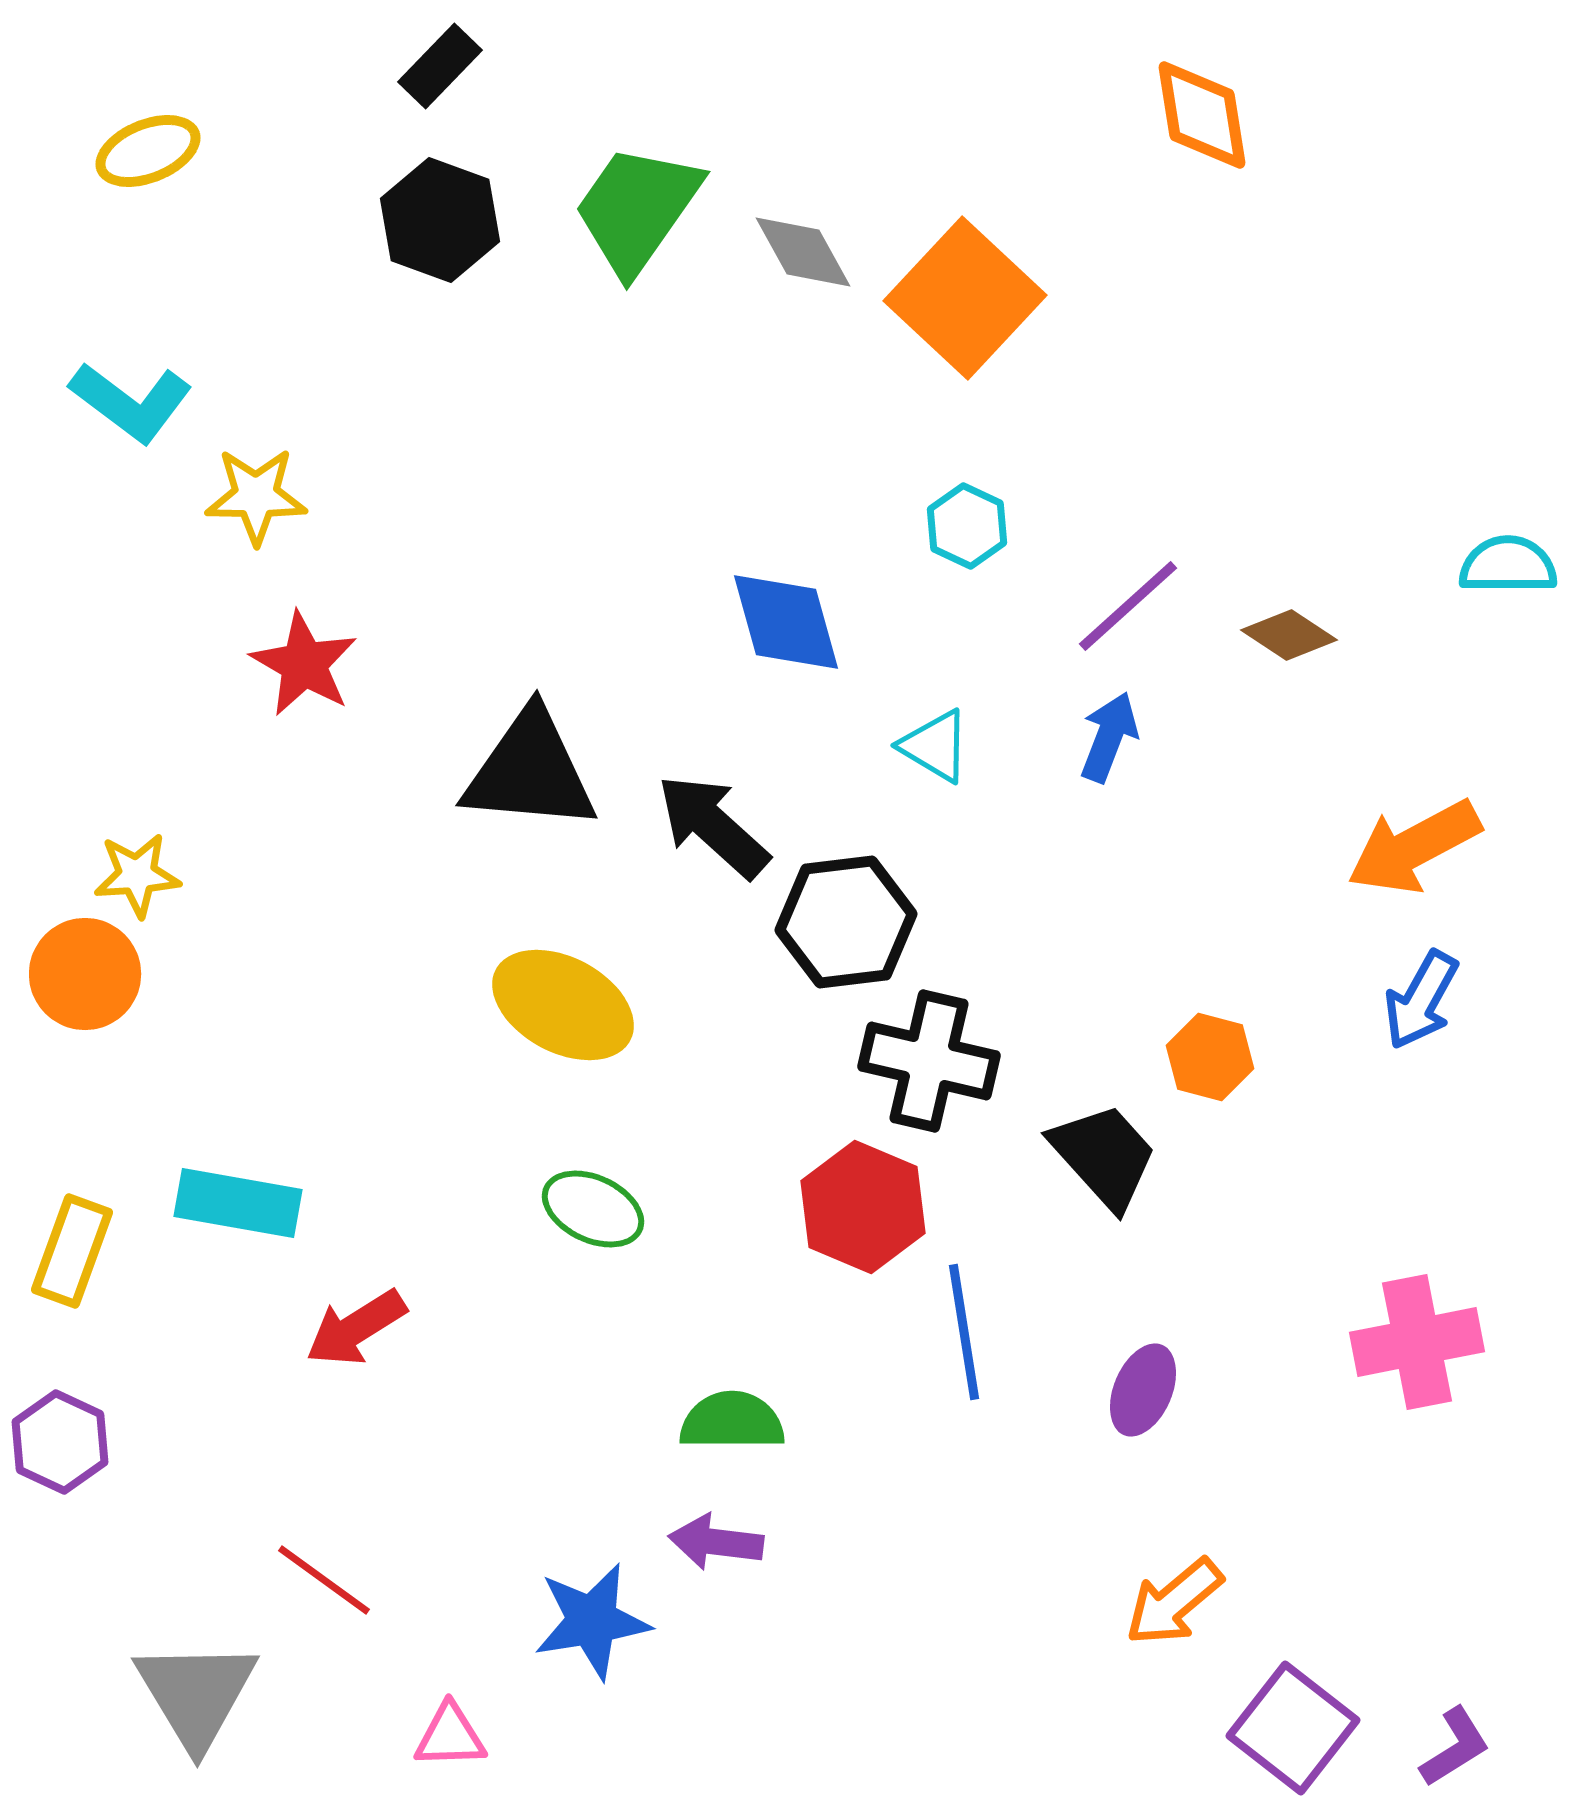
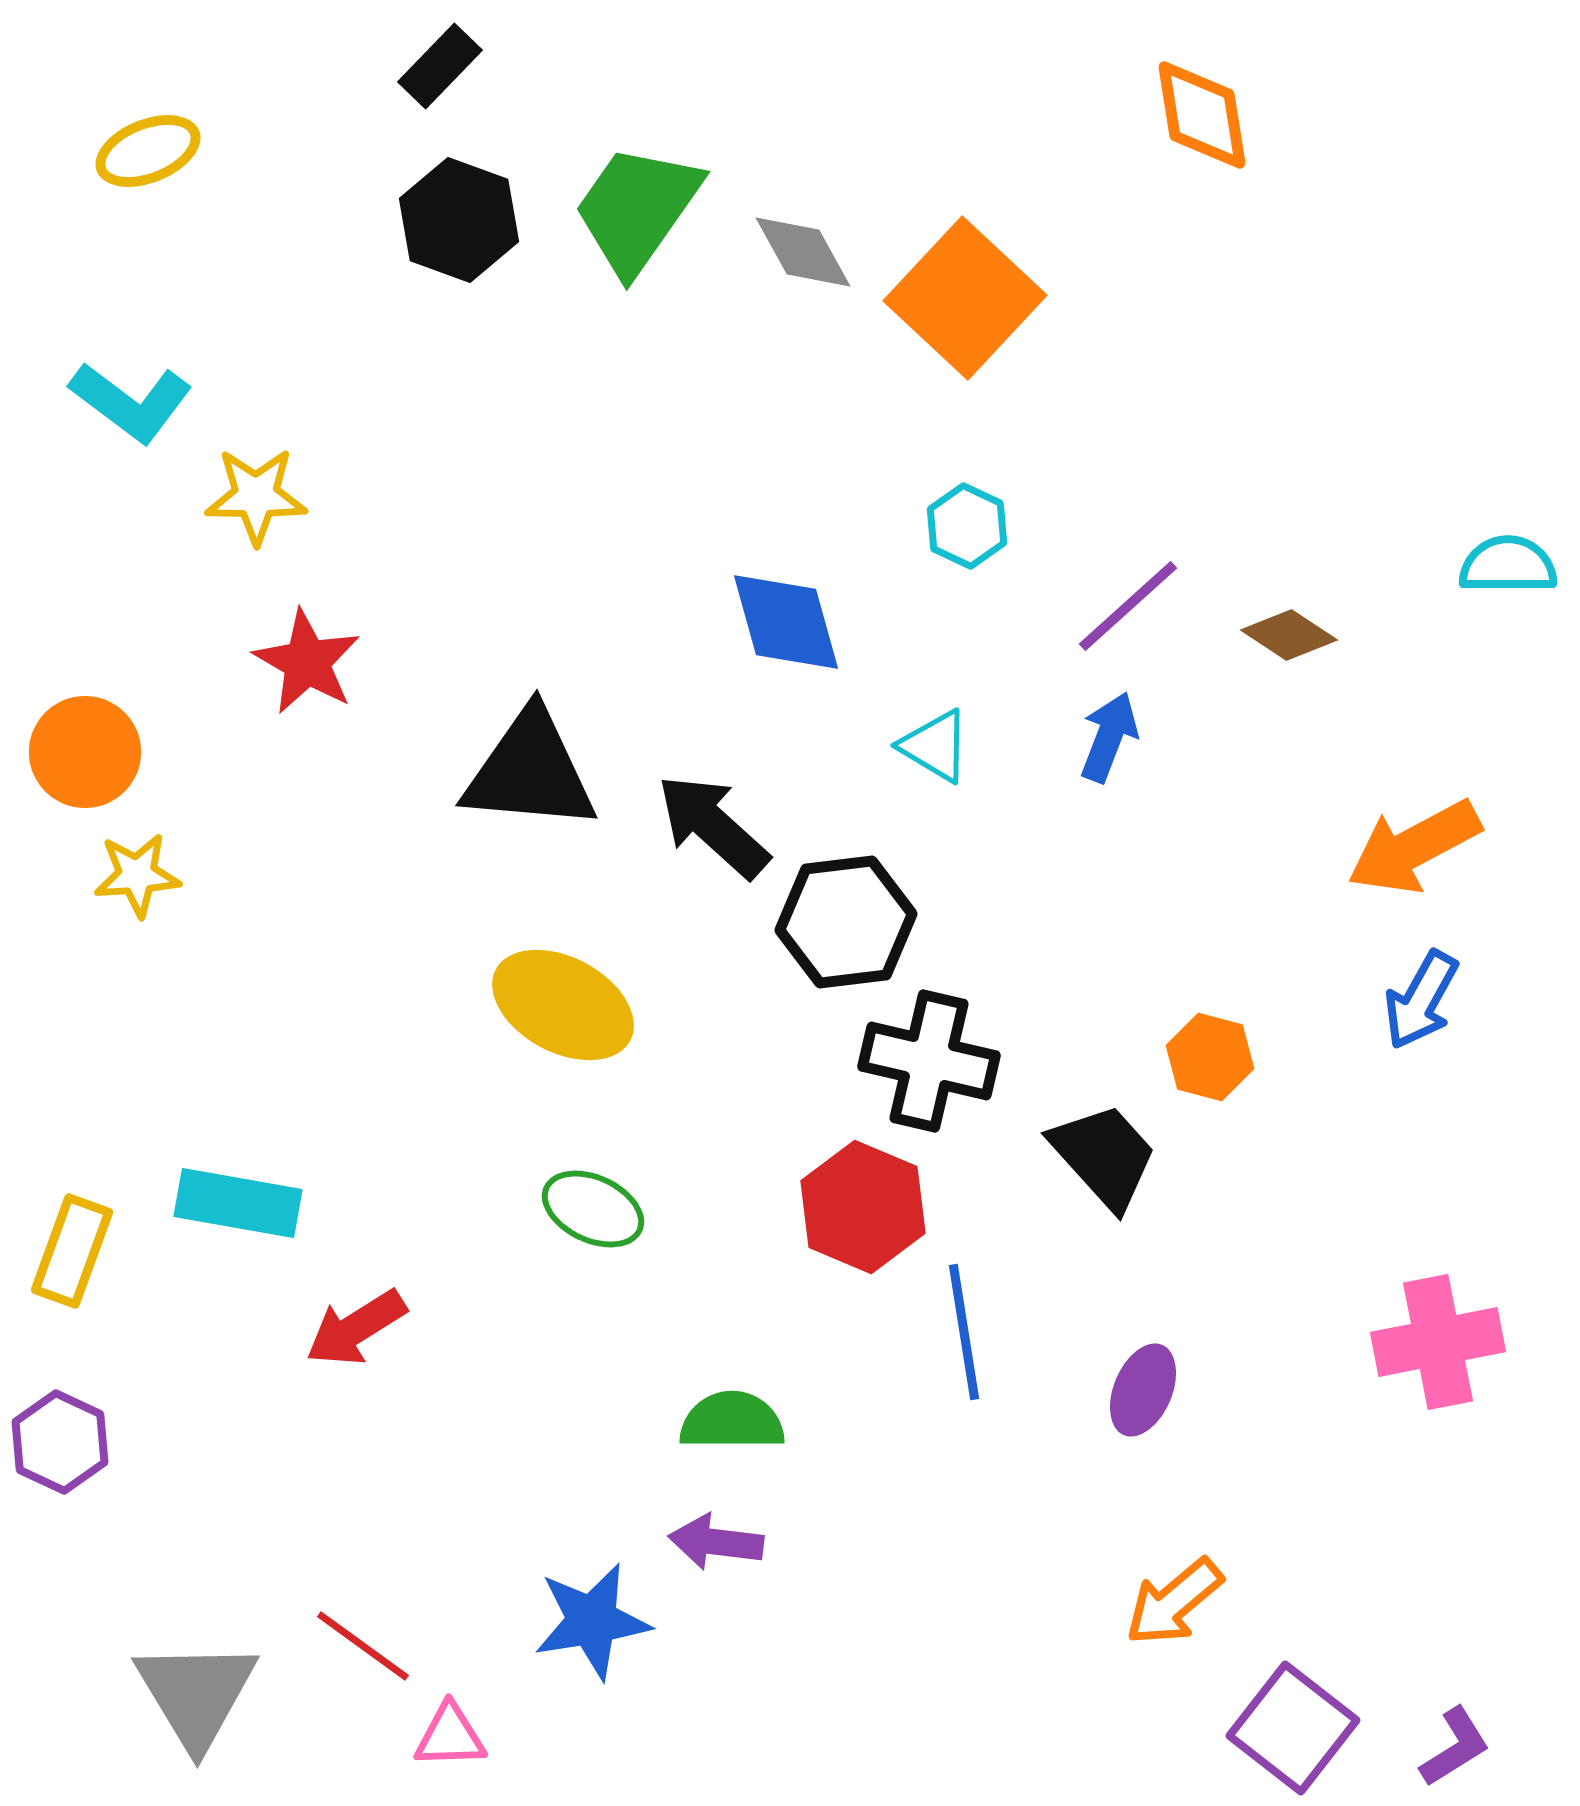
black hexagon at (440, 220): moved 19 px right
red star at (304, 664): moved 3 px right, 2 px up
orange circle at (85, 974): moved 222 px up
pink cross at (1417, 1342): moved 21 px right
red line at (324, 1580): moved 39 px right, 66 px down
